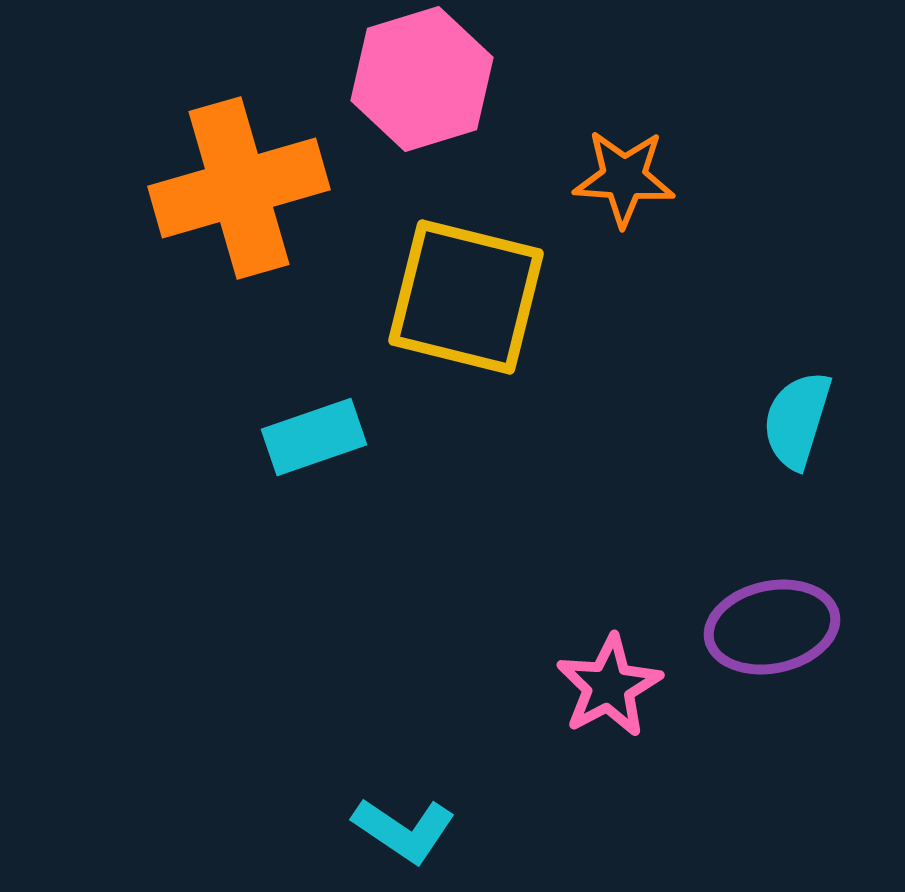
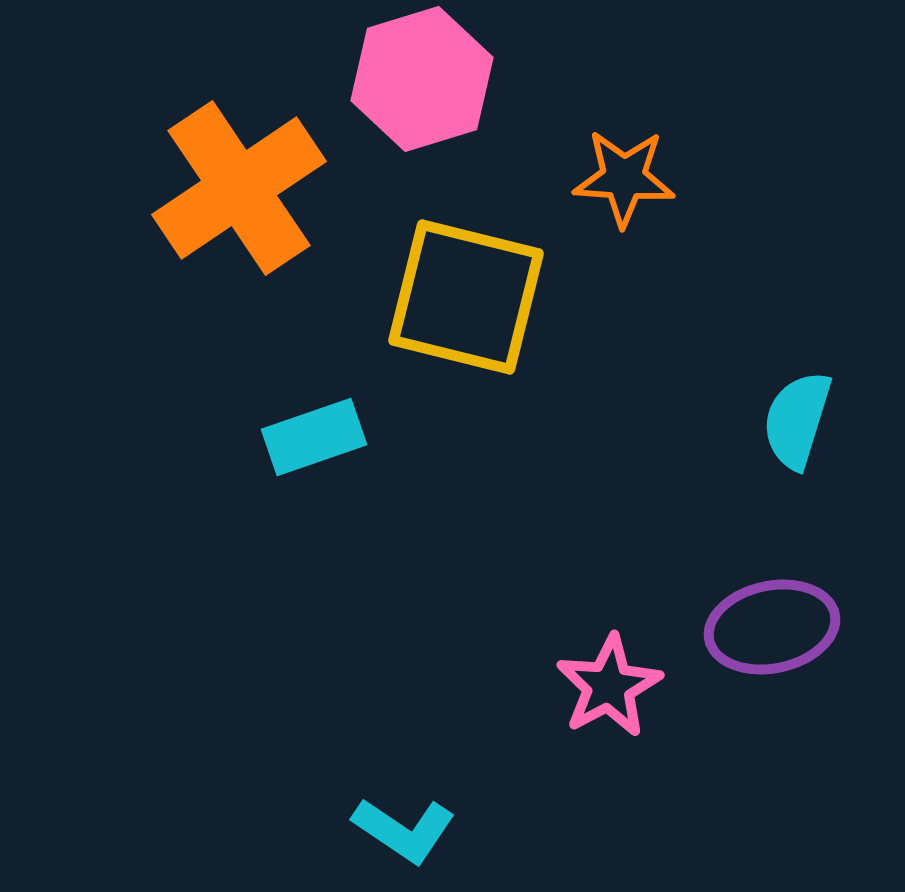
orange cross: rotated 18 degrees counterclockwise
